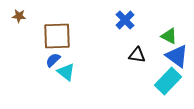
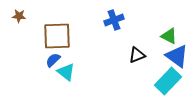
blue cross: moved 11 px left; rotated 24 degrees clockwise
black triangle: rotated 30 degrees counterclockwise
